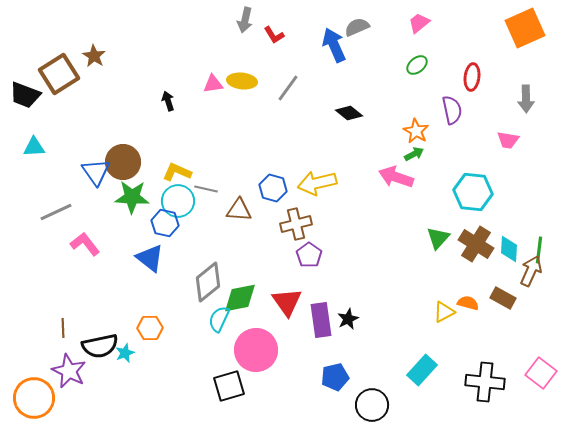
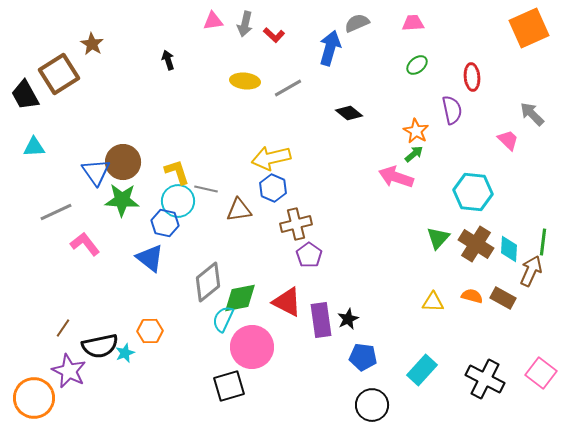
gray arrow at (245, 20): moved 4 px down
pink trapezoid at (419, 23): moved 6 px left; rotated 35 degrees clockwise
gray semicircle at (357, 27): moved 4 px up
orange square at (525, 28): moved 4 px right
red L-shape at (274, 35): rotated 15 degrees counterclockwise
blue arrow at (334, 45): moved 4 px left, 3 px down; rotated 40 degrees clockwise
brown star at (94, 56): moved 2 px left, 12 px up
red ellipse at (472, 77): rotated 12 degrees counterclockwise
yellow ellipse at (242, 81): moved 3 px right
pink triangle at (213, 84): moved 63 px up
gray line at (288, 88): rotated 24 degrees clockwise
black trapezoid at (25, 95): rotated 40 degrees clockwise
gray arrow at (526, 99): moved 6 px right, 15 px down; rotated 136 degrees clockwise
black arrow at (168, 101): moved 41 px up
pink trapezoid at (508, 140): rotated 145 degrees counterclockwise
green arrow at (414, 154): rotated 12 degrees counterclockwise
yellow L-shape at (177, 172): rotated 48 degrees clockwise
yellow arrow at (317, 183): moved 46 px left, 25 px up
blue hexagon at (273, 188): rotated 8 degrees clockwise
green star at (132, 197): moved 10 px left, 3 px down
brown triangle at (239, 210): rotated 12 degrees counterclockwise
green line at (539, 250): moved 4 px right, 8 px up
red triangle at (287, 302): rotated 28 degrees counterclockwise
orange semicircle at (468, 303): moved 4 px right, 7 px up
yellow triangle at (444, 312): moved 11 px left, 10 px up; rotated 30 degrees clockwise
cyan semicircle at (219, 319): moved 4 px right
brown line at (63, 328): rotated 36 degrees clockwise
orange hexagon at (150, 328): moved 3 px down
pink circle at (256, 350): moved 4 px left, 3 px up
blue pentagon at (335, 377): moved 28 px right, 20 px up; rotated 20 degrees clockwise
black cross at (485, 382): moved 3 px up; rotated 21 degrees clockwise
